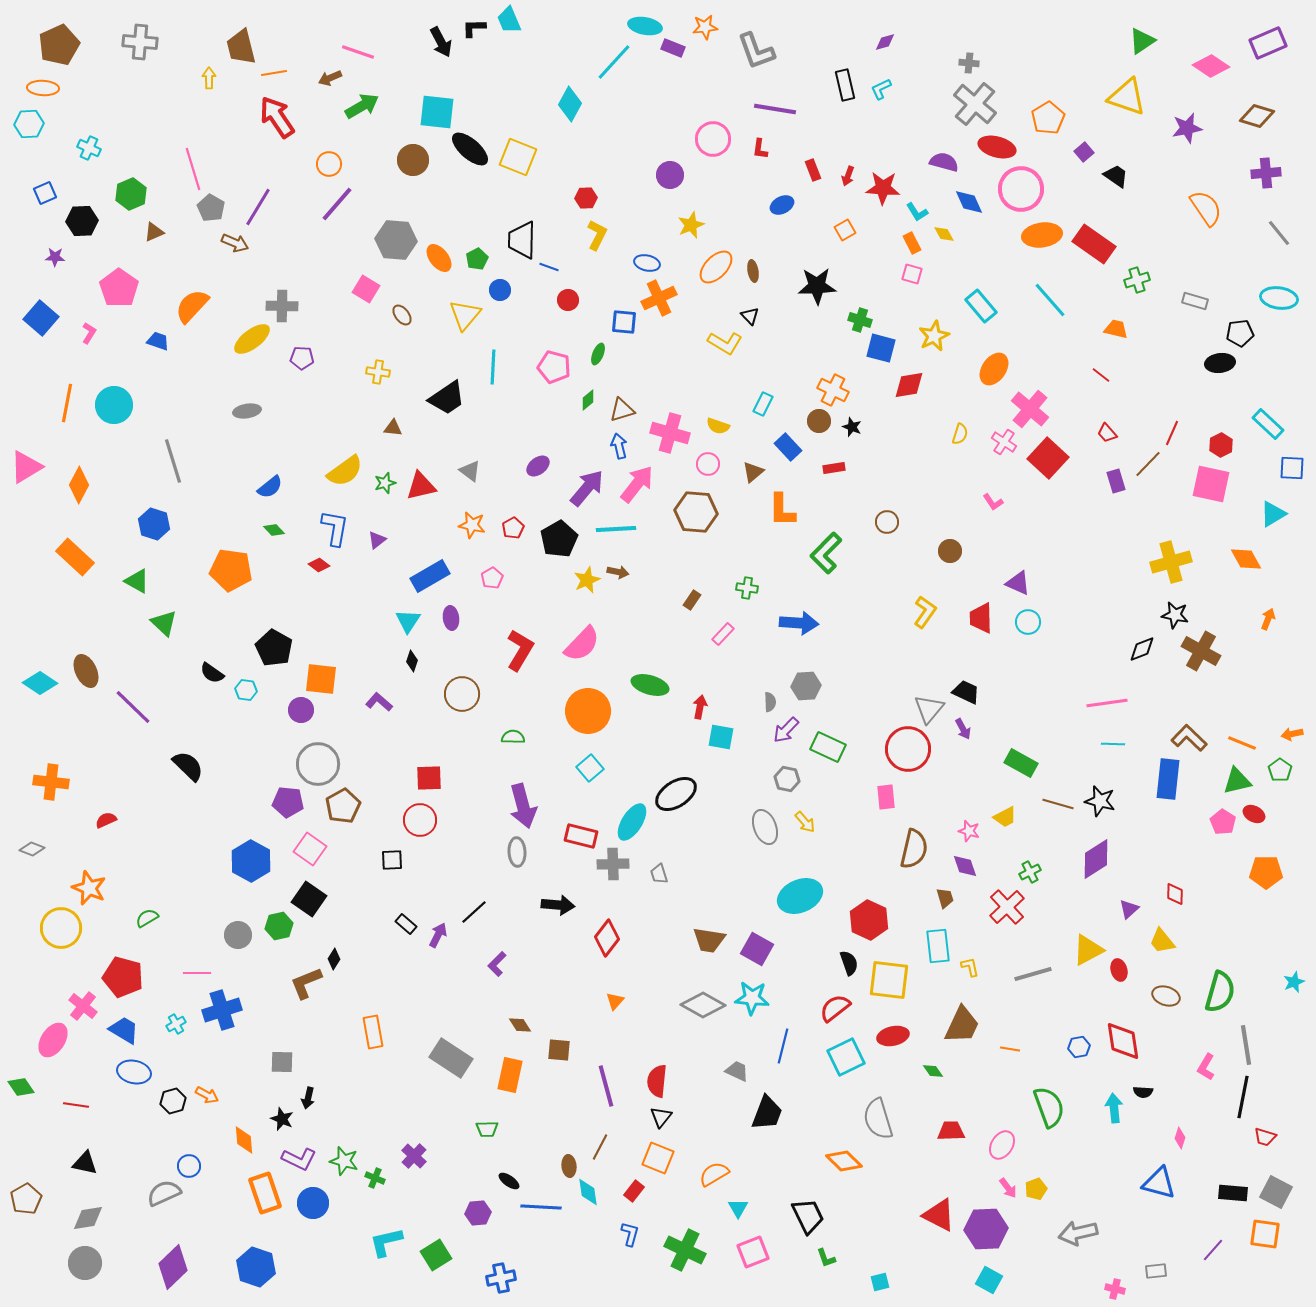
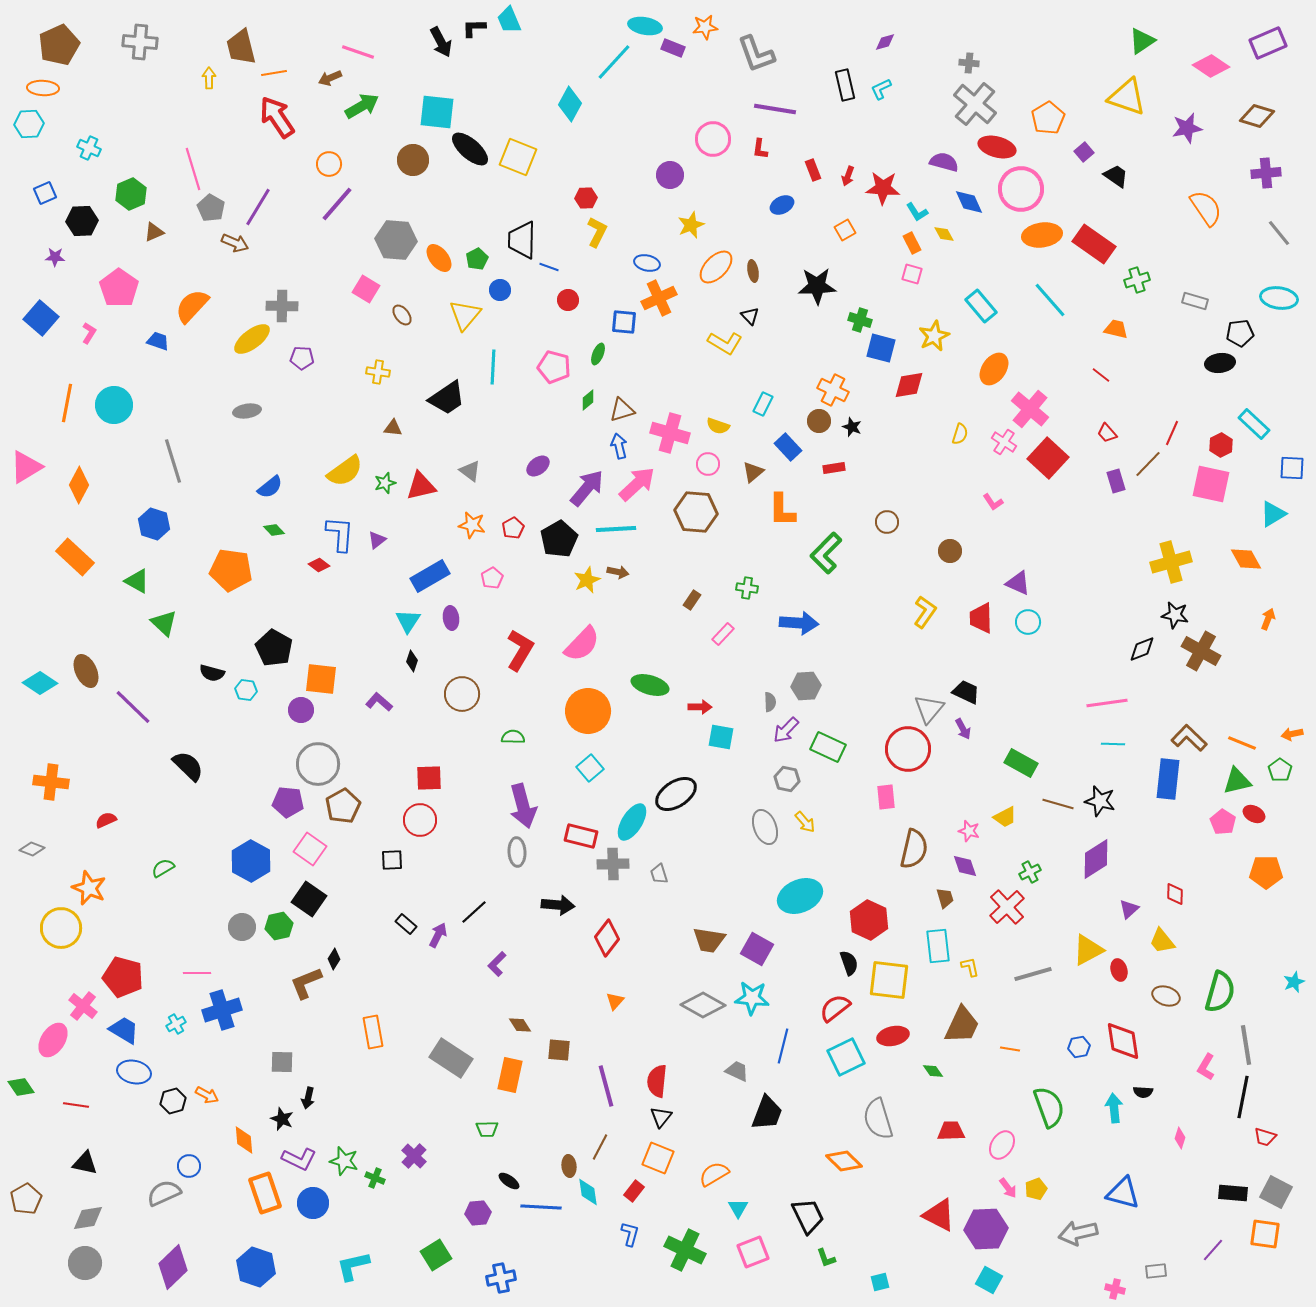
gray L-shape at (756, 51): moved 3 px down
yellow L-shape at (597, 235): moved 3 px up
cyan rectangle at (1268, 424): moved 14 px left
pink arrow at (637, 484): rotated 9 degrees clockwise
blue L-shape at (335, 528): moved 5 px right, 6 px down; rotated 6 degrees counterclockwise
black semicircle at (212, 673): rotated 20 degrees counterclockwise
red arrow at (700, 707): rotated 80 degrees clockwise
green semicircle at (147, 918): moved 16 px right, 50 px up
gray circle at (238, 935): moved 4 px right, 8 px up
blue triangle at (1159, 1183): moved 36 px left, 10 px down
cyan L-shape at (386, 1242): moved 33 px left, 24 px down
